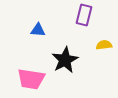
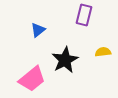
blue triangle: rotated 42 degrees counterclockwise
yellow semicircle: moved 1 px left, 7 px down
pink trapezoid: moved 1 px right; rotated 48 degrees counterclockwise
